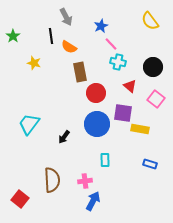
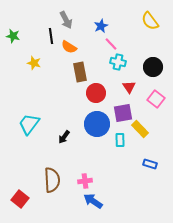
gray arrow: moved 3 px down
green star: rotated 24 degrees counterclockwise
red triangle: moved 1 px left, 1 px down; rotated 16 degrees clockwise
purple square: rotated 18 degrees counterclockwise
yellow rectangle: rotated 36 degrees clockwise
cyan rectangle: moved 15 px right, 20 px up
blue arrow: rotated 84 degrees counterclockwise
